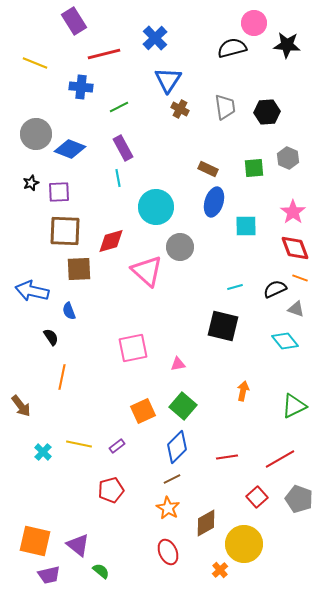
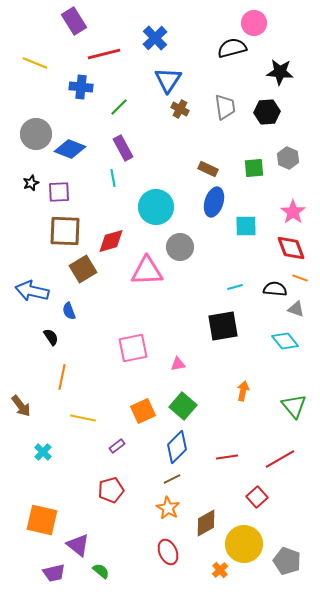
black star at (287, 45): moved 7 px left, 27 px down
green line at (119, 107): rotated 18 degrees counterclockwise
cyan line at (118, 178): moved 5 px left
red diamond at (295, 248): moved 4 px left
brown square at (79, 269): moved 4 px right; rotated 28 degrees counterclockwise
pink triangle at (147, 271): rotated 44 degrees counterclockwise
black semicircle at (275, 289): rotated 30 degrees clockwise
black square at (223, 326): rotated 24 degrees counterclockwise
green triangle at (294, 406): rotated 44 degrees counterclockwise
yellow line at (79, 444): moved 4 px right, 26 px up
gray pentagon at (299, 499): moved 12 px left, 62 px down
orange square at (35, 541): moved 7 px right, 21 px up
purple trapezoid at (49, 575): moved 5 px right, 2 px up
